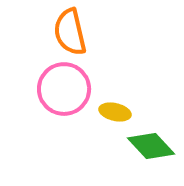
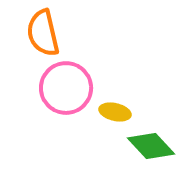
orange semicircle: moved 27 px left, 1 px down
pink circle: moved 2 px right, 1 px up
